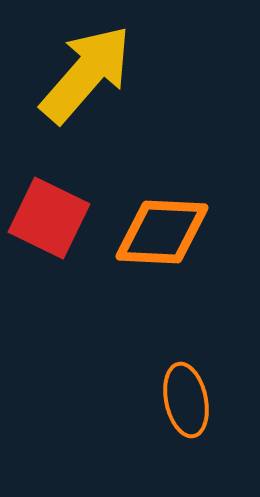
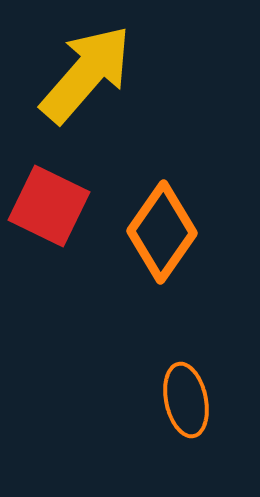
red square: moved 12 px up
orange diamond: rotated 58 degrees counterclockwise
